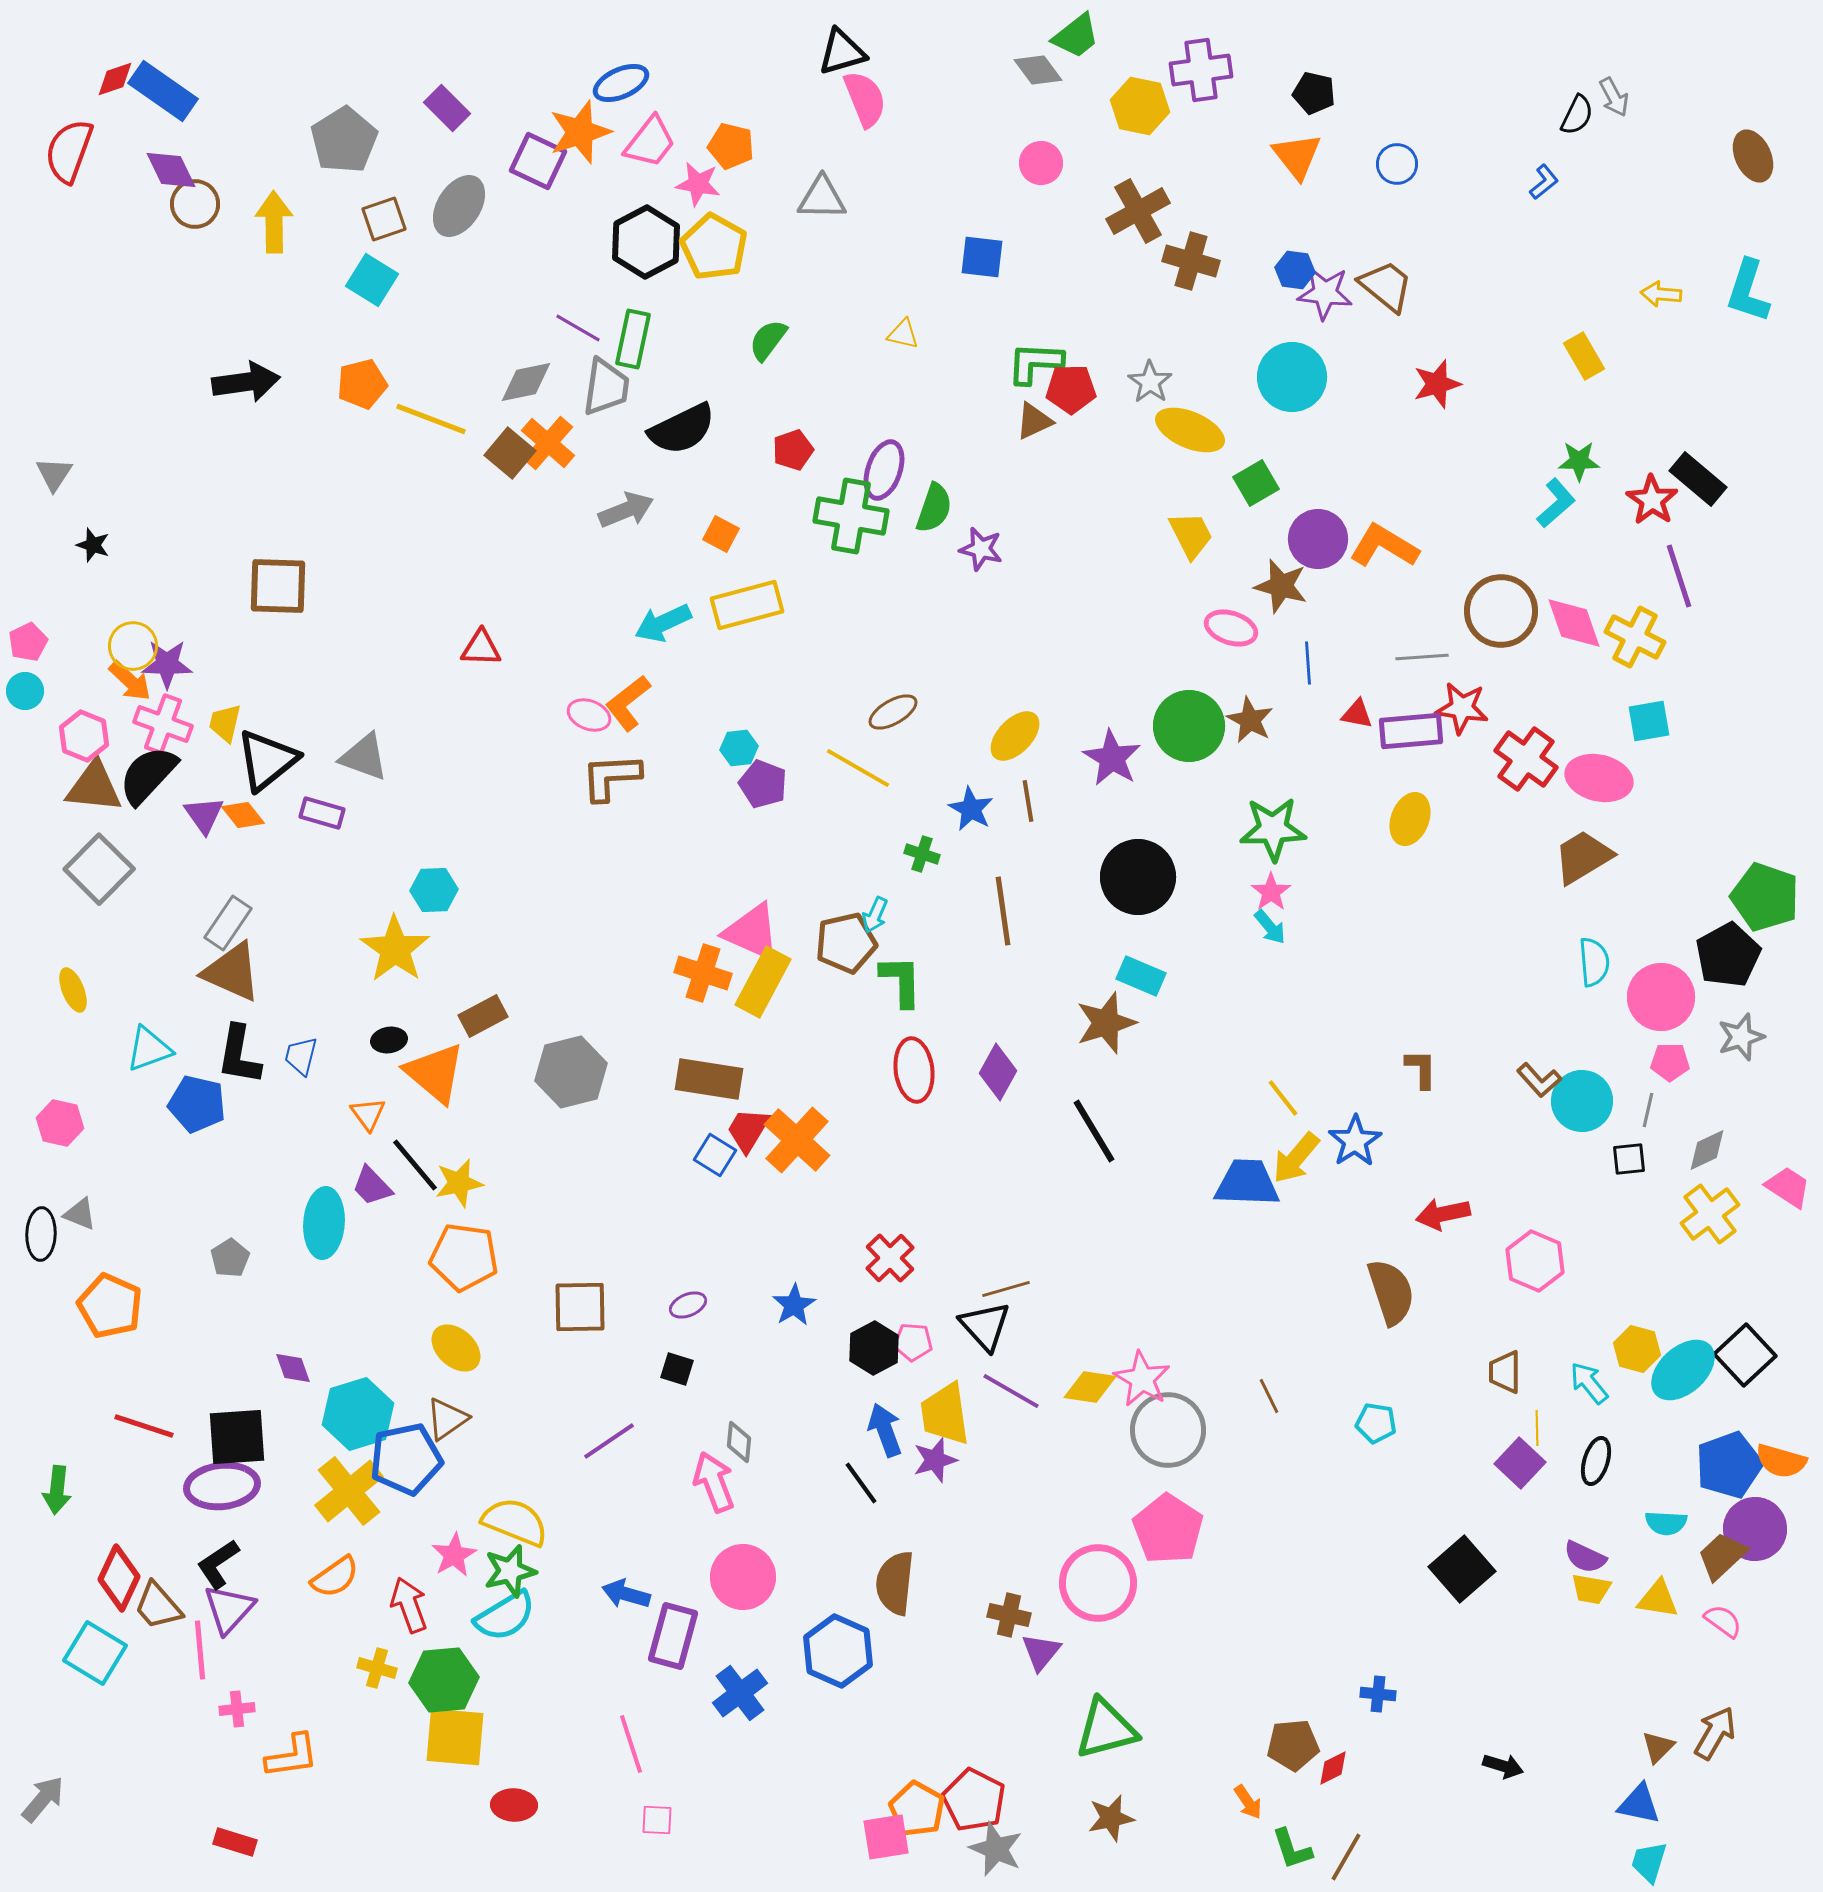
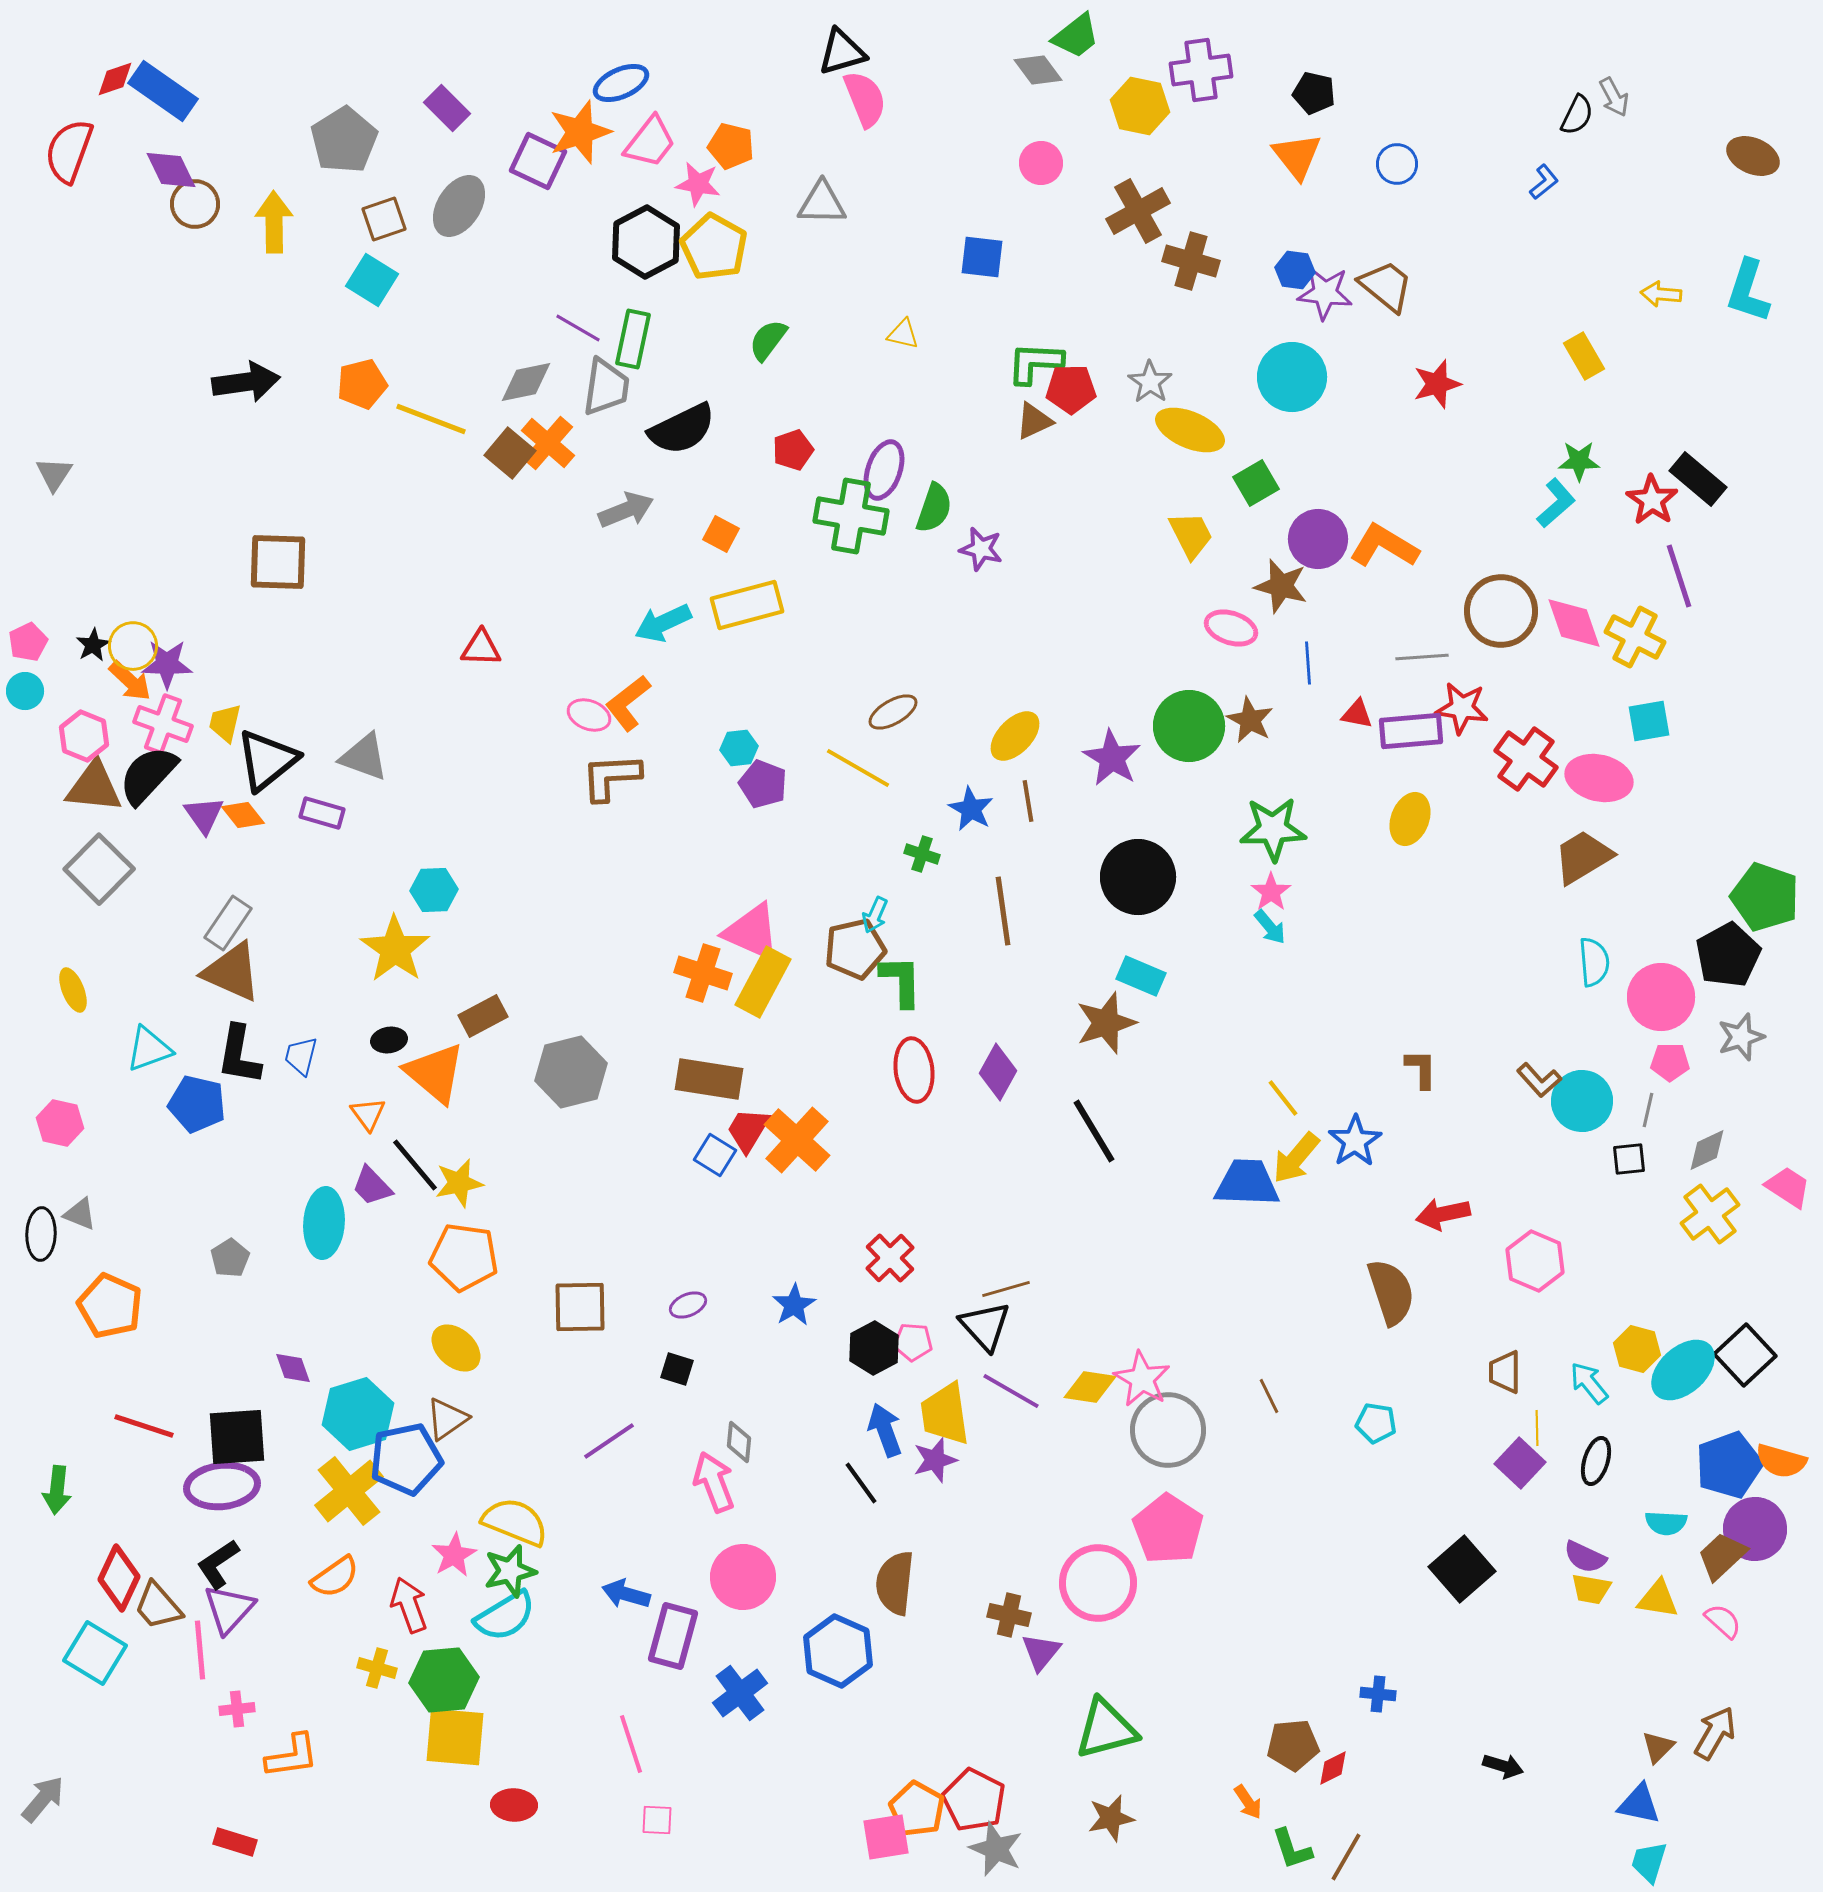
brown ellipse at (1753, 156): rotated 42 degrees counterclockwise
gray triangle at (822, 198): moved 5 px down
black star at (93, 545): moved 100 px down; rotated 24 degrees clockwise
brown square at (278, 586): moved 24 px up
brown pentagon at (846, 943): moved 9 px right, 6 px down
pink semicircle at (1723, 1621): rotated 6 degrees clockwise
